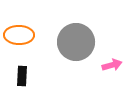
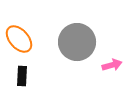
orange ellipse: moved 4 px down; rotated 48 degrees clockwise
gray circle: moved 1 px right
